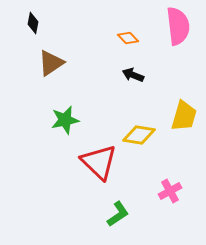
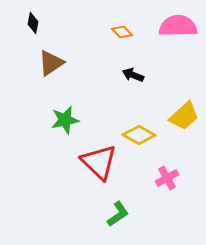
pink semicircle: rotated 84 degrees counterclockwise
orange diamond: moved 6 px left, 6 px up
yellow trapezoid: rotated 32 degrees clockwise
yellow diamond: rotated 20 degrees clockwise
pink cross: moved 3 px left, 13 px up
